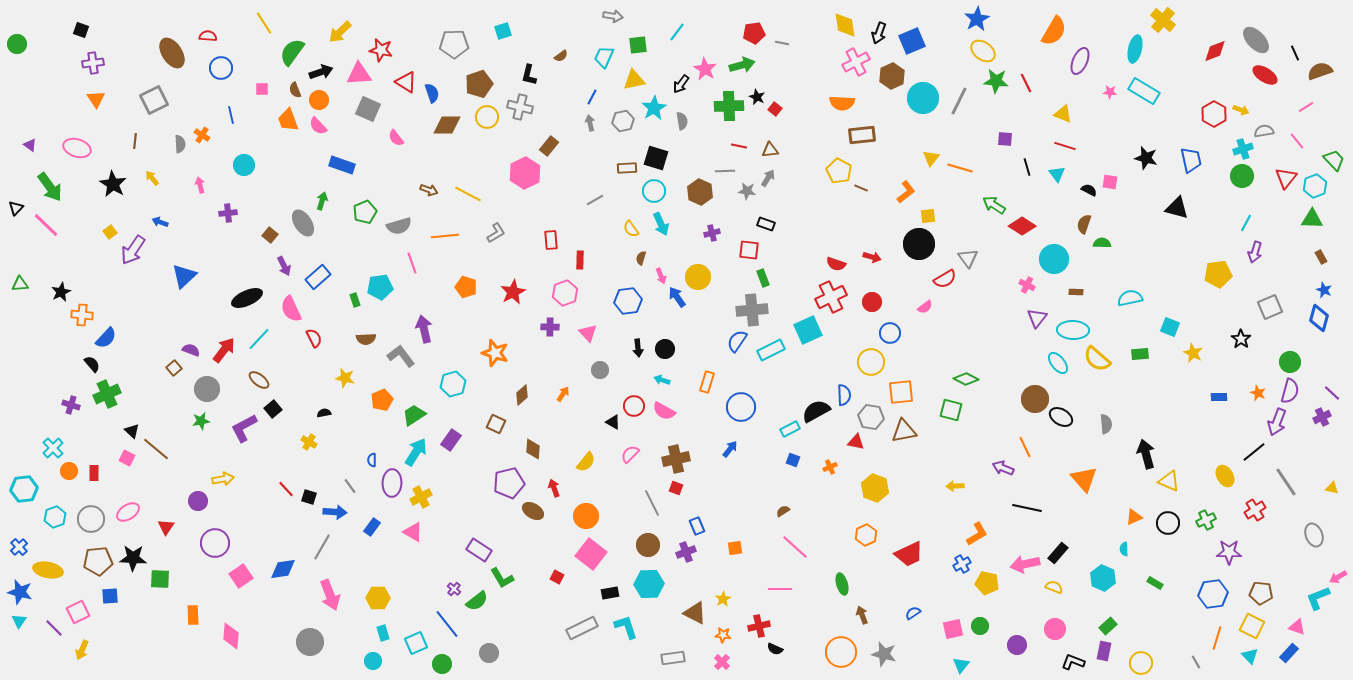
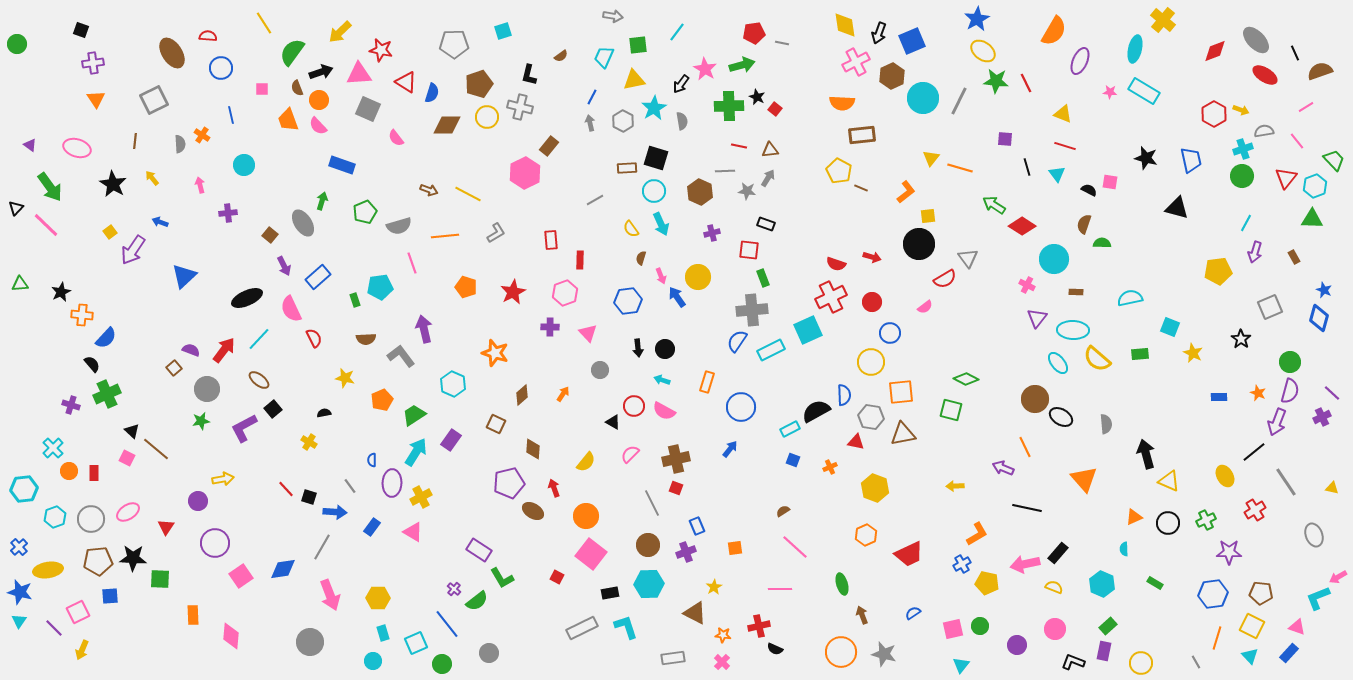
brown semicircle at (295, 90): moved 2 px right, 2 px up
blue semicircle at (432, 93): rotated 36 degrees clockwise
gray hexagon at (623, 121): rotated 20 degrees counterclockwise
brown rectangle at (1321, 257): moved 27 px left
yellow pentagon at (1218, 274): moved 3 px up
cyan hexagon at (453, 384): rotated 20 degrees counterclockwise
brown triangle at (904, 431): moved 1 px left, 3 px down
yellow ellipse at (48, 570): rotated 20 degrees counterclockwise
cyan hexagon at (1103, 578): moved 1 px left, 6 px down
yellow star at (723, 599): moved 9 px left, 12 px up
